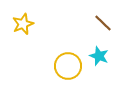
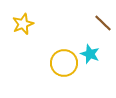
cyan star: moved 9 px left, 2 px up
yellow circle: moved 4 px left, 3 px up
